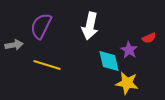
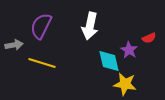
yellow line: moved 5 px left, 2 px up
yellow star: moved 2 px left, 1 px down
